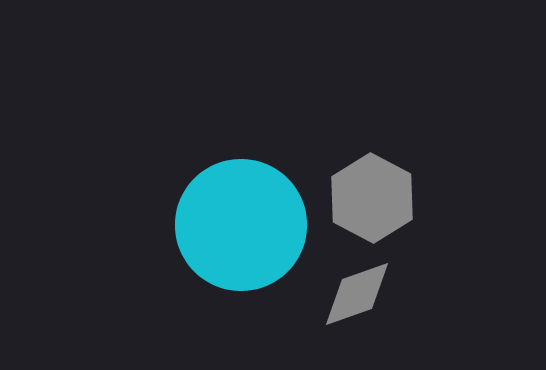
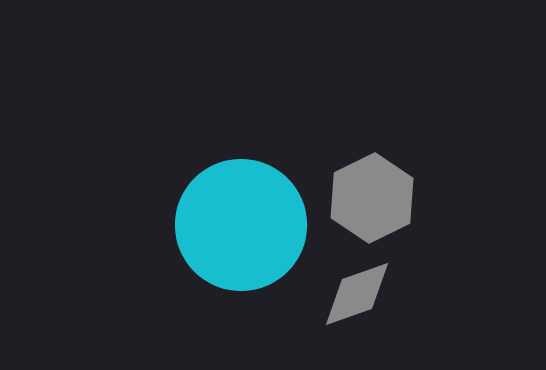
gray hexagon: rotated 6 degrees clockwise
